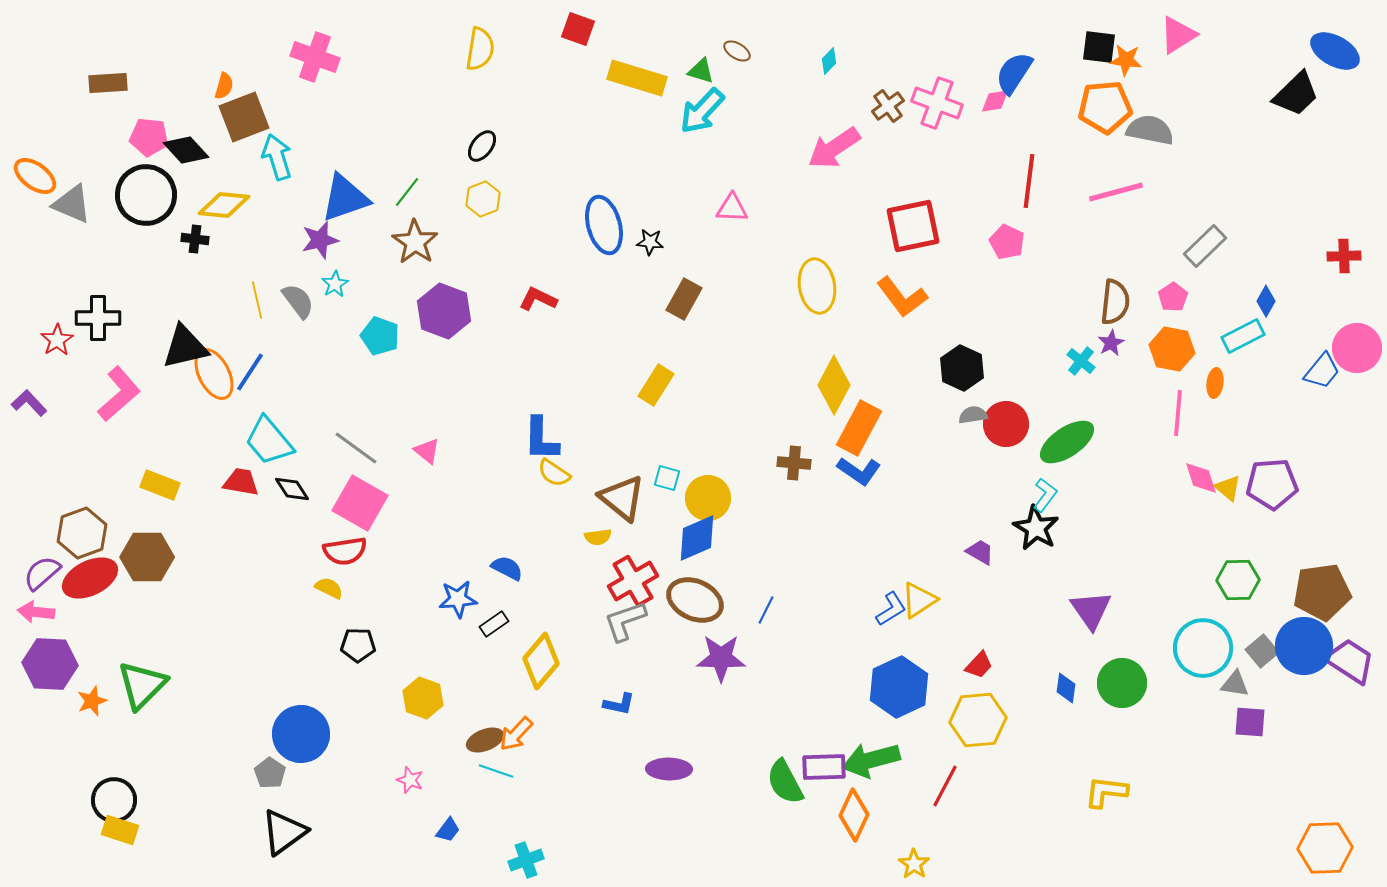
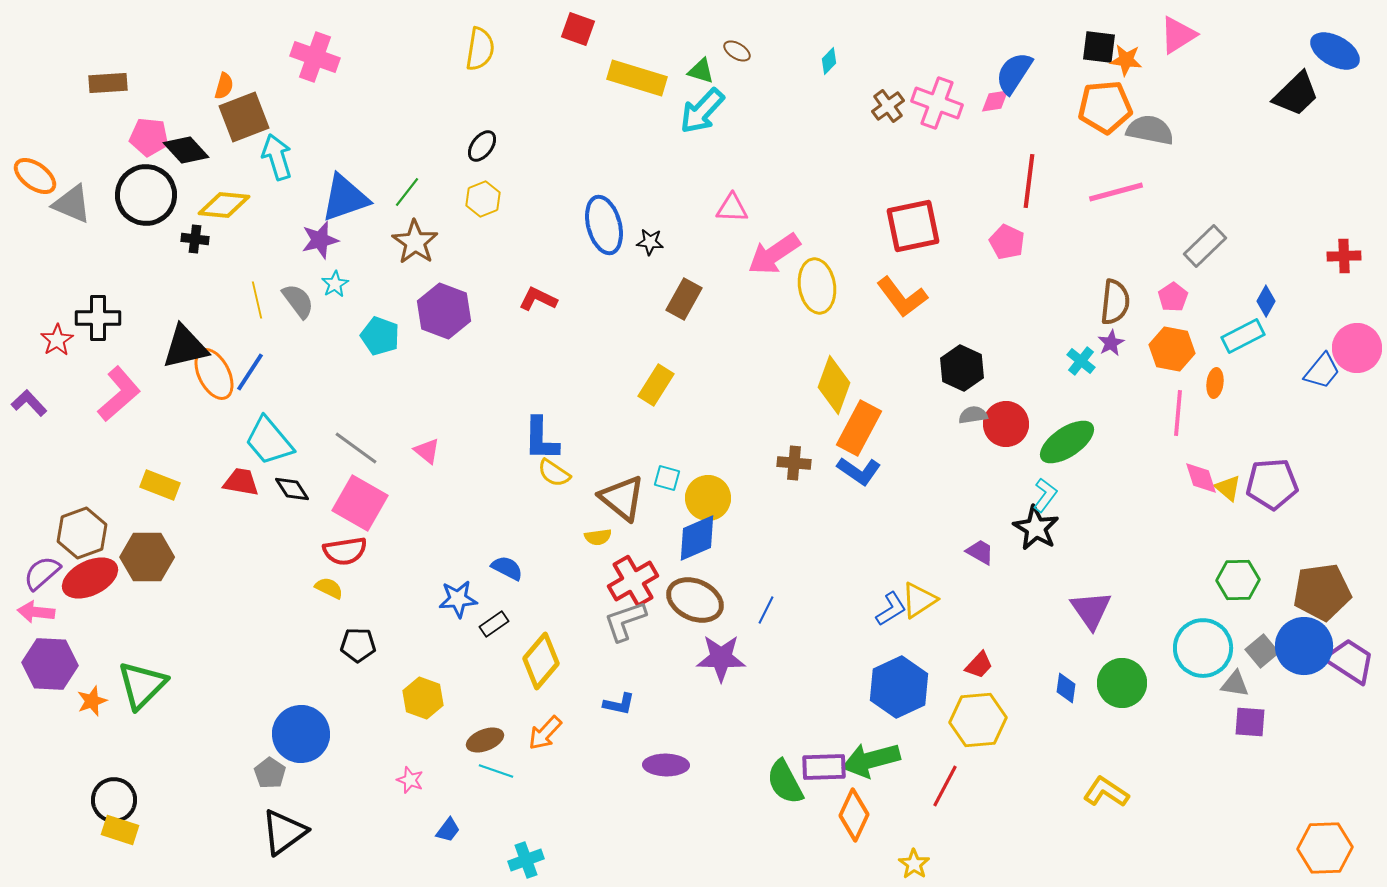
pink arrow at (834, 148): moved 60 px left, 106 px down
yellow diamond at (834, 385): rotated 8 degrees counterclockwise
orange arrow at (516, 734): moved 29 px right, 1 px up
purple ellipse at (669, 769): moved 3 px left, 4 px up
yellow L-shape at (1106, 792): rotated 27 degrees clockwise
